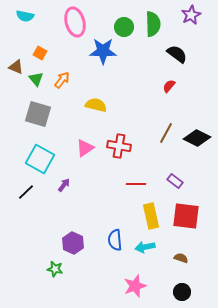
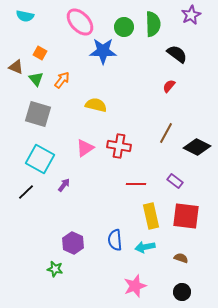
pink ellipse: moved 5 px right; rotated 28 degrees counterclockwise
black diamond: moved 9 px down
